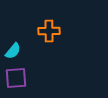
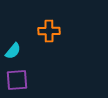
purple square: moved 1 px right, 2 px down
